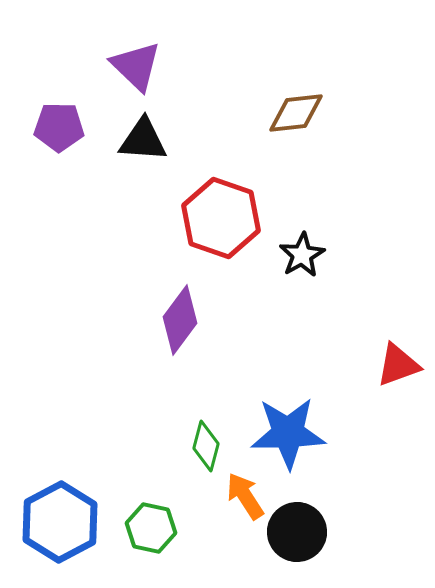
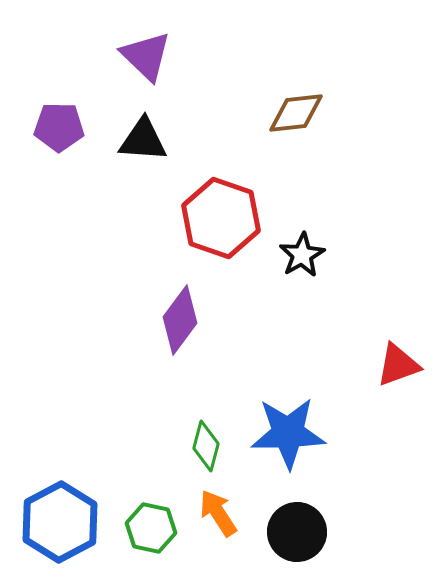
purple triangle: moved 10 px right, 10 px up
orange arrow: moved 27 px left, 17 px down
